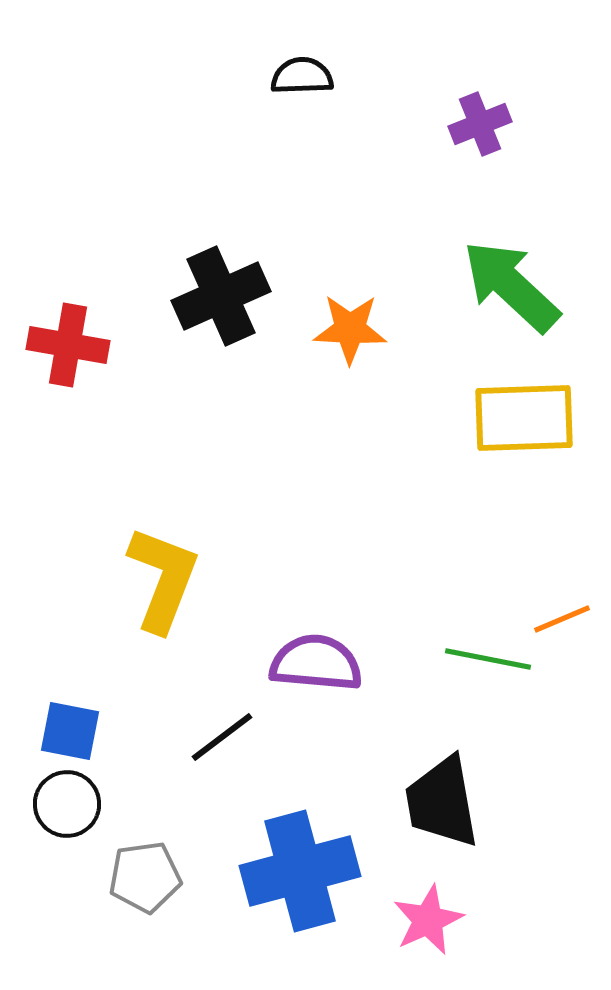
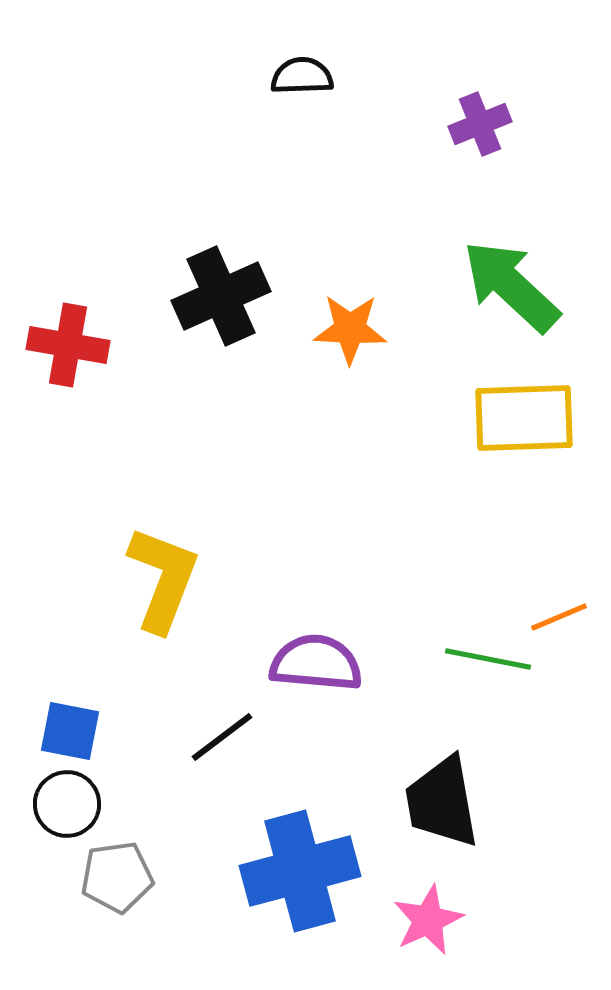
orange line: moved 3 px left, 2 px up
gray pentagon: moved 28 px left
